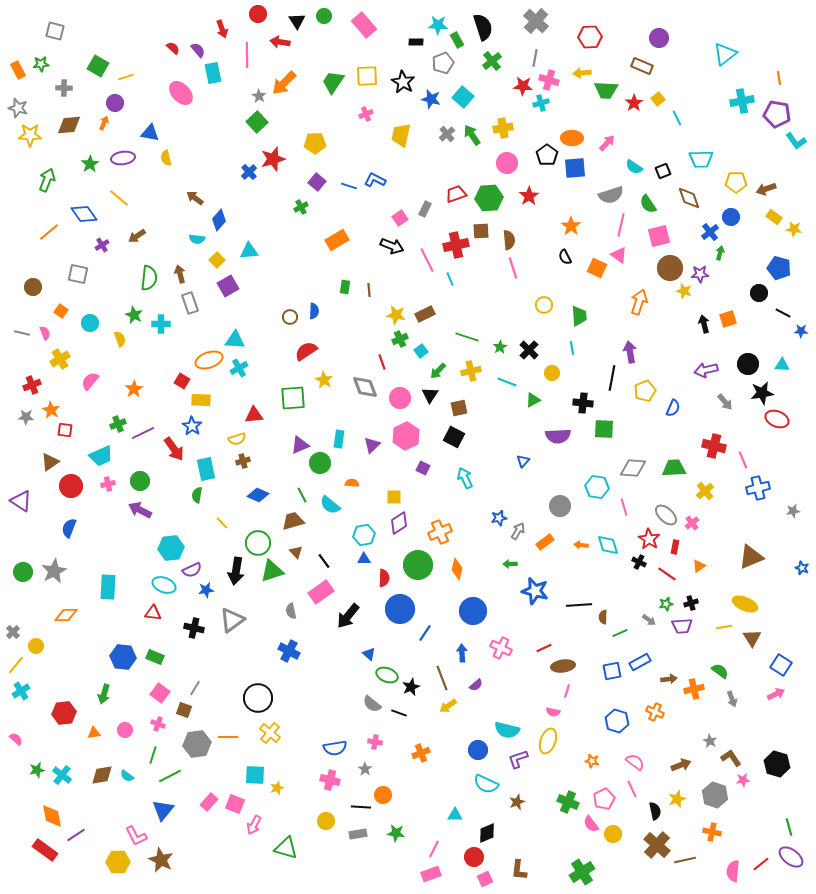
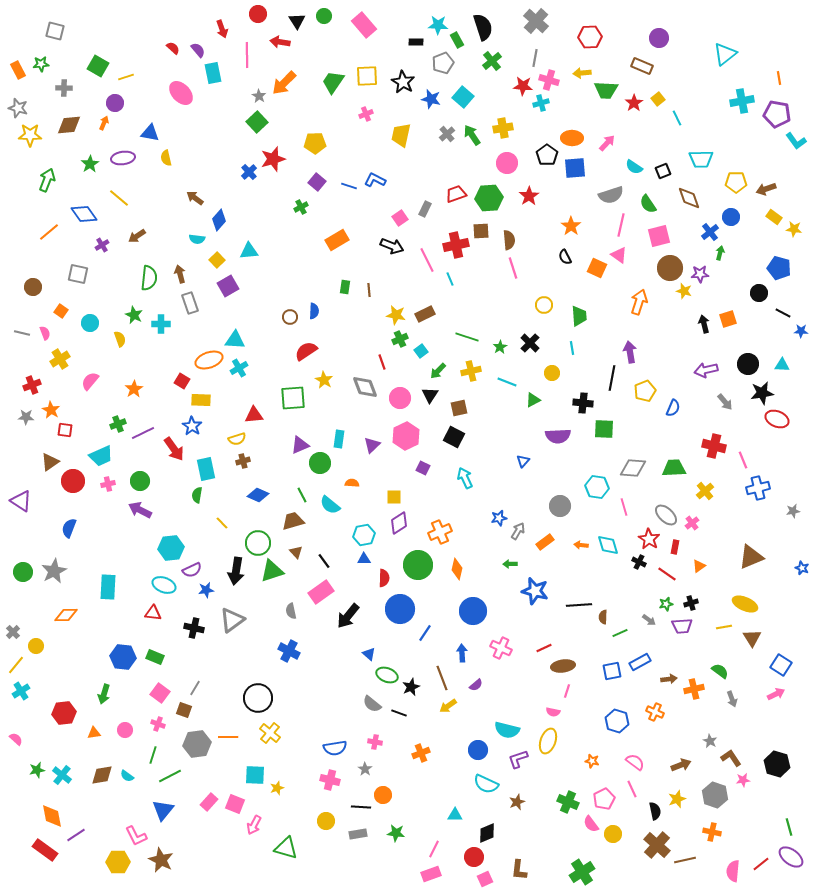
black cross at (529, 350): moved 1 px right, 7 px up
red circle at (71, 486): moved 2 px right, 5 px up
